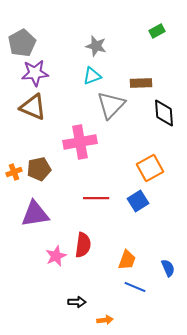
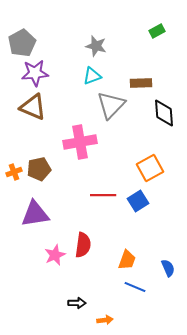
red line: moved 7 px right, 3 px up
pink star: moved 1 px left, 1 px up
black arrow: moved 1 px down
